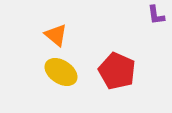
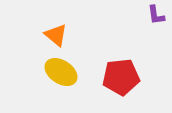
red pentagon: moved 4 px right, 6 px down; rotated 30 degrees counterclockwise
